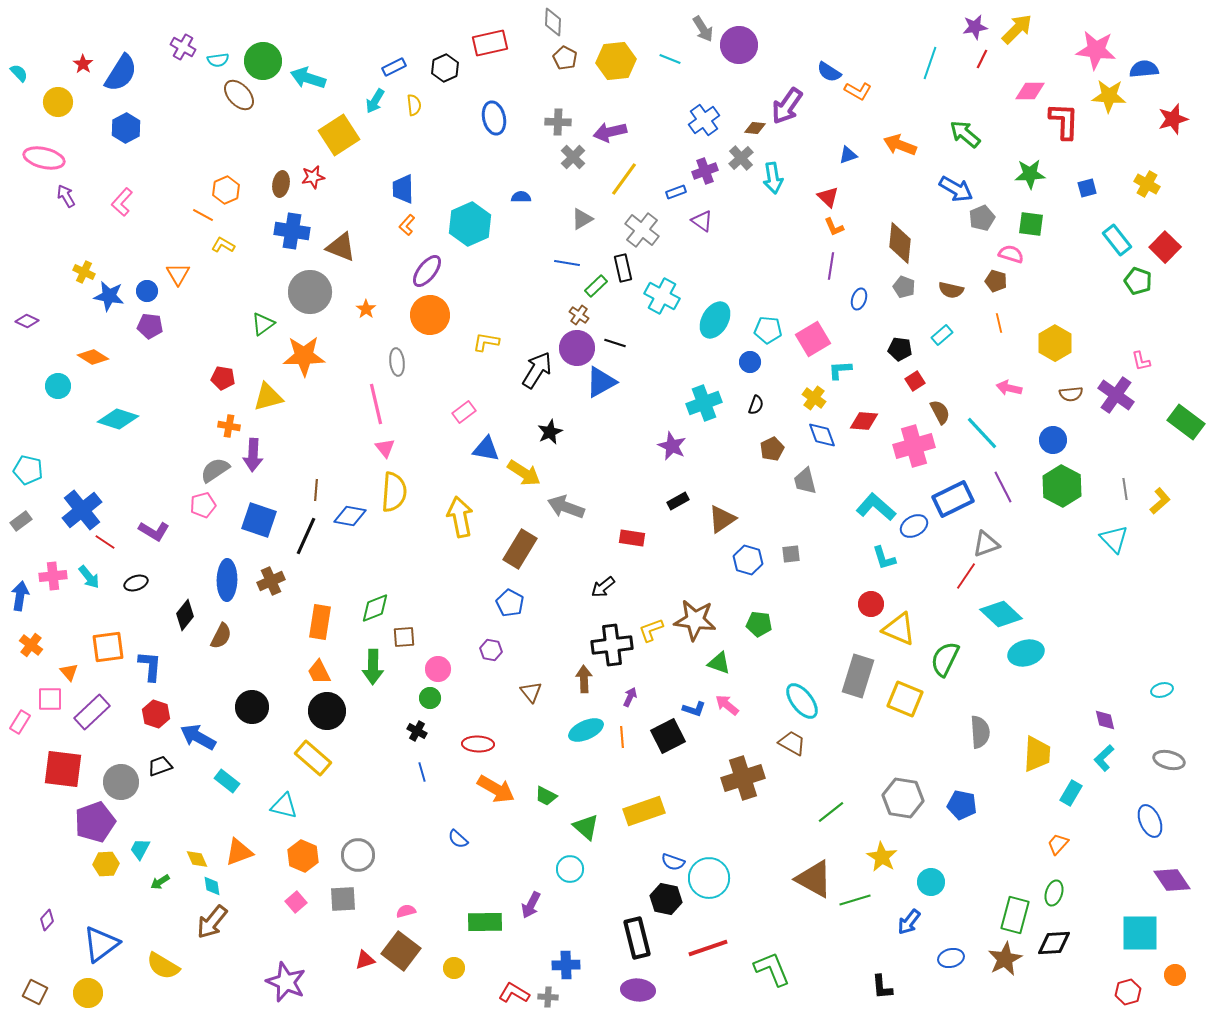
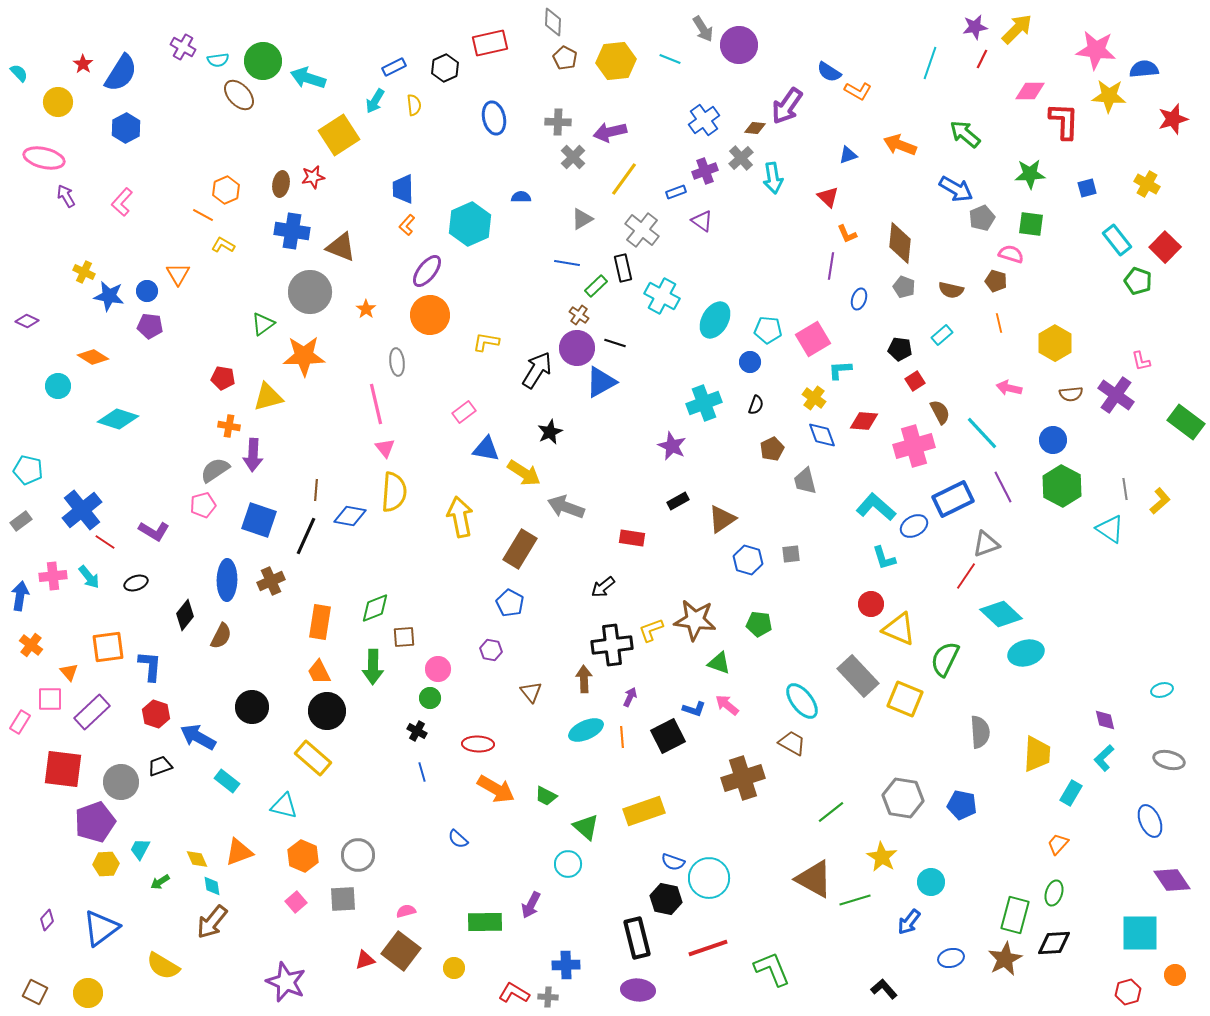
orange L-shape at (834, 227): moved 13 px right, 7 px down
cyan triangle at (1114, 539): moved 4 px left, 10 px up; rotated 12 degrees counterclockwise
gray rectangle at (858, 676): rotated 60 degrees counterclockwise
cyan circle at (570, 869): moved 2 px left, 5 px up
blue triangle at (101, 944): moved 16 px up
black L-shape at (882, 987): moved 2 px right, 2 px down; rotated 144 degrees clockwise
